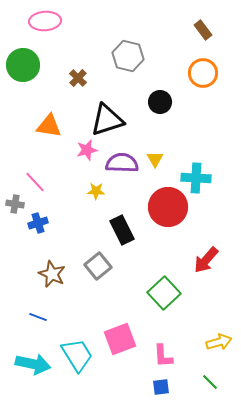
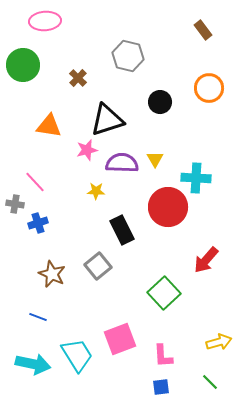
orange circle: moved 6 px right, 15 px down
